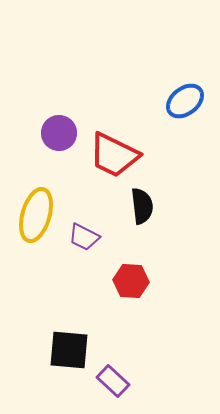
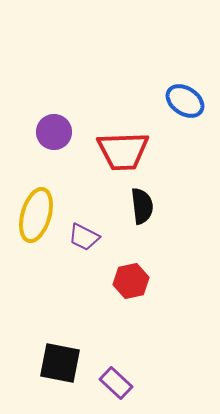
blue ellipse: rotated 72 degrees clockwise
purple circle: moved 5 px left, 1 px up
red trapezoid: moved 9 px right, 4 px up; rotated 28 degrees counterclockwise
red hexagon: rotated 16 degrees counterclockwise
black square: moved 9 px left, 13 px down; rotated 6 degrees clockwise
purple rectangle: moved 3 px right, 2 px down
